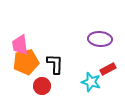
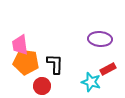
orange pentagon: rotated 20 degrees clockwise
